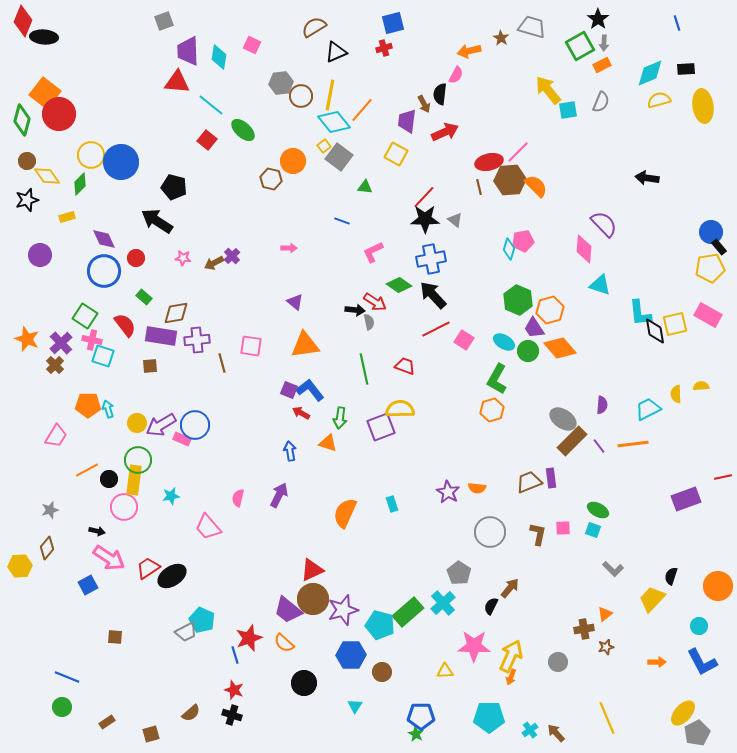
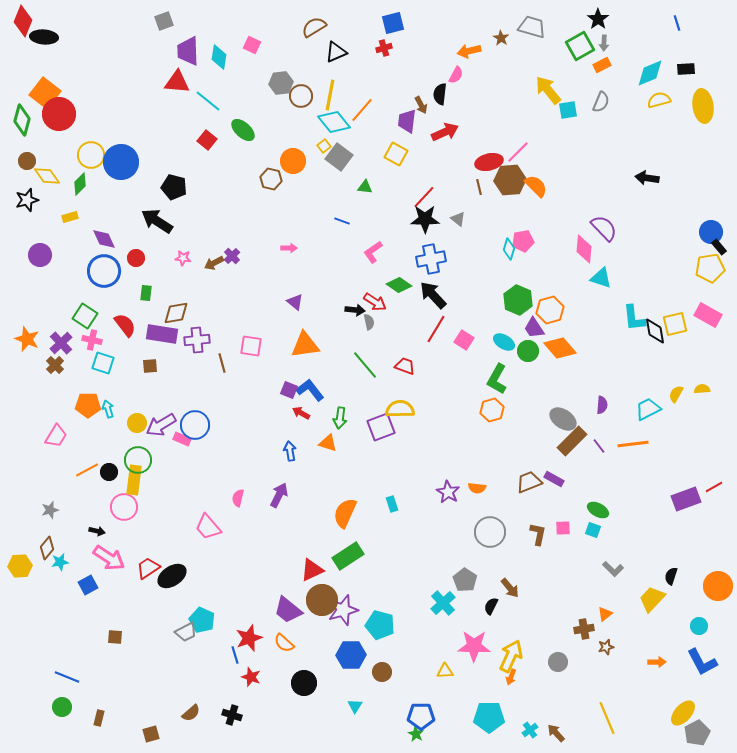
brown arrow at (424, 104): moved 3 px left, 1 px down
cyan line at (211, 105): moved 3 px left, 4 px up
yellow rectangle at (67, 217): moved 3 px right
gray triangle at (455, 220): moved 3 px right, 1 px up
purple semicircle at (604, 224): moved 4 px down
pink L-shape at (373, 252): rotated 10 degrees counterclockwise
cyan triangle at (600, 285): moved 1 px right, 7 px up
green rectangle at (144, 297): moved 2 px right, 4 px up; rotated 56 degrees clockwise
cyan L-shape at (640, 313): moved 6 px left, 5 px down
red line at (436, 329): rotated 32 degrees counterclockwise
purple rectangle at (161, 336): moved 1 px right, 2 px up
cyan square at (103, 356): moved 7 px down
green line at (364, 369): moved 1 px right, 4 px up; rotated 28 degrees counterclockwise
yellow semicircle at (701, 386): moved 1 px right, 3 px down
yellow semicircle at (676, 394): rotated 30 degrees clockwise
red line at (723, 477): moved 9 px left, 10 px down; rotated 18 degrees counterclockwise
purple rectangle at (551, 478): moved 3 px right, 1 px down; rotated 54 degrees counterclockwise
black circle at (109, 479): moved 7 px up
cyan star at (171, 496): moved 111 px left, 66 px down
gray pentagon at (459, 573): moved 6 px right, 7 px down
brown arrow at (510, 588): rotated 100 degrees clockwise
brown circle at (313, 599): moved 9 px right, 1 px down
green rectangle at (408, 612): moved 60 px left, 56 px up; rotated 8 degrees clockwise
red star at (234, 690): moved 17 px right, 13 px up
brown rectangle at (107, 722): moved 8 px left, 4 px up; rotated 42 degrees counterclockwise
